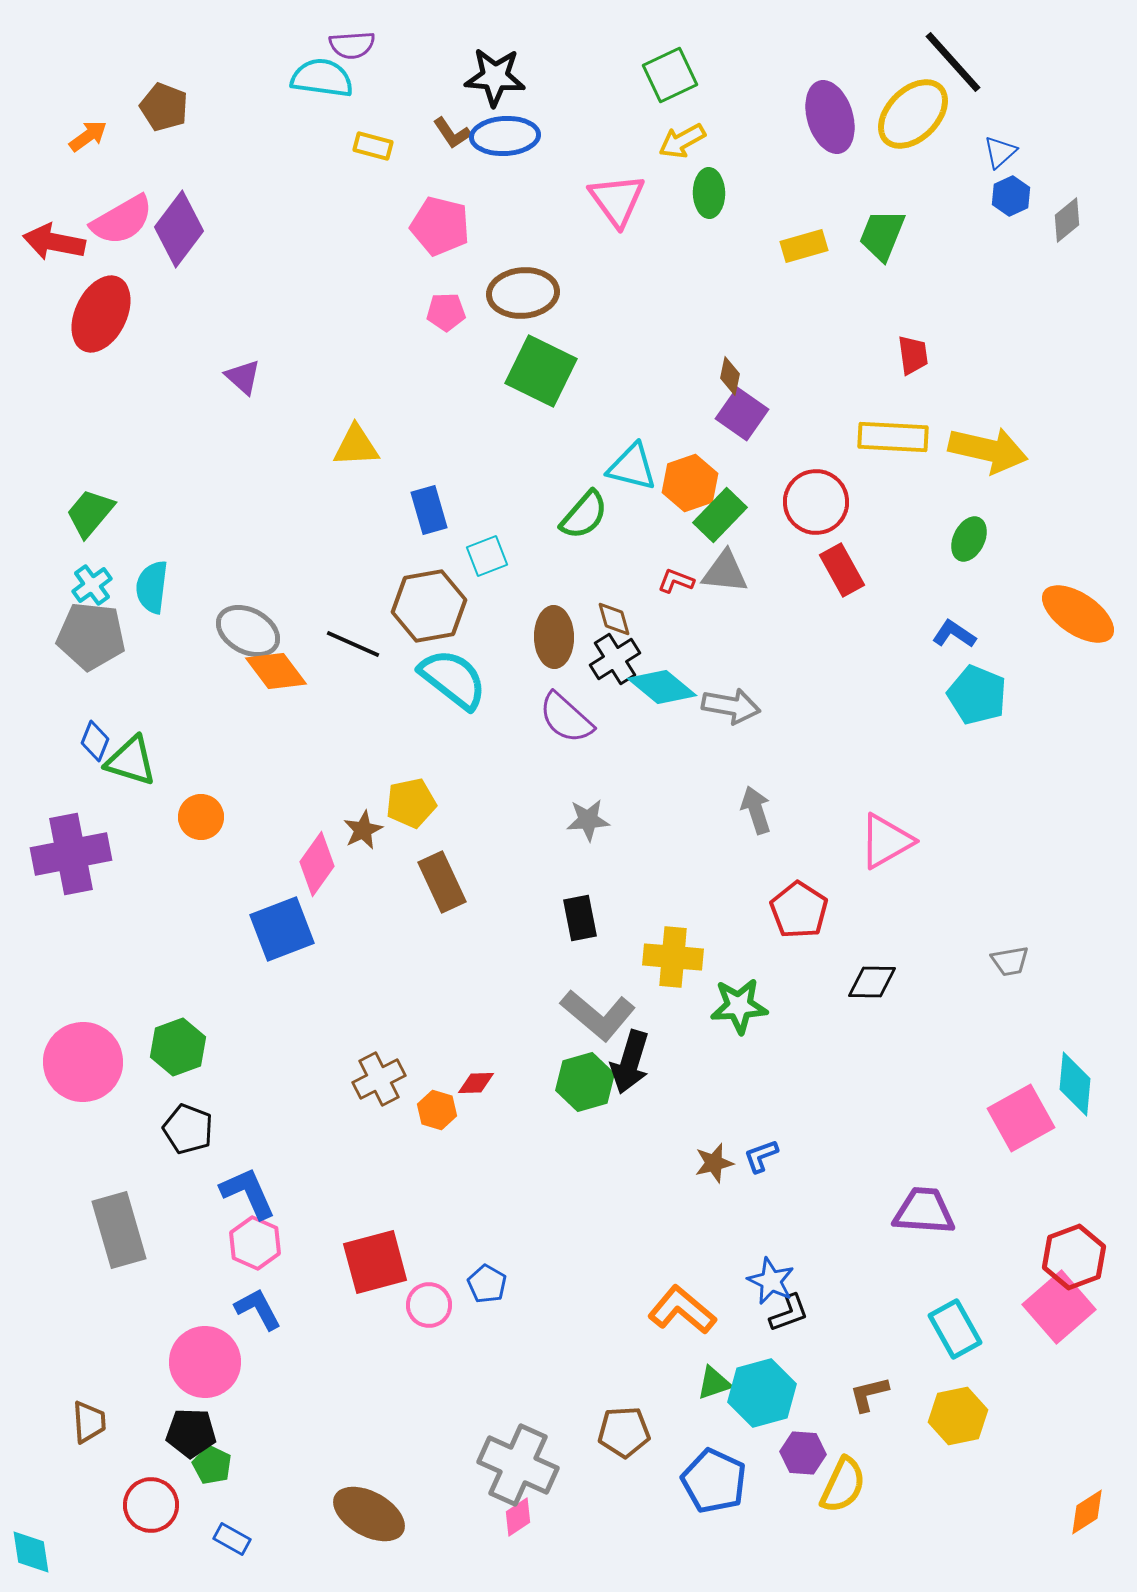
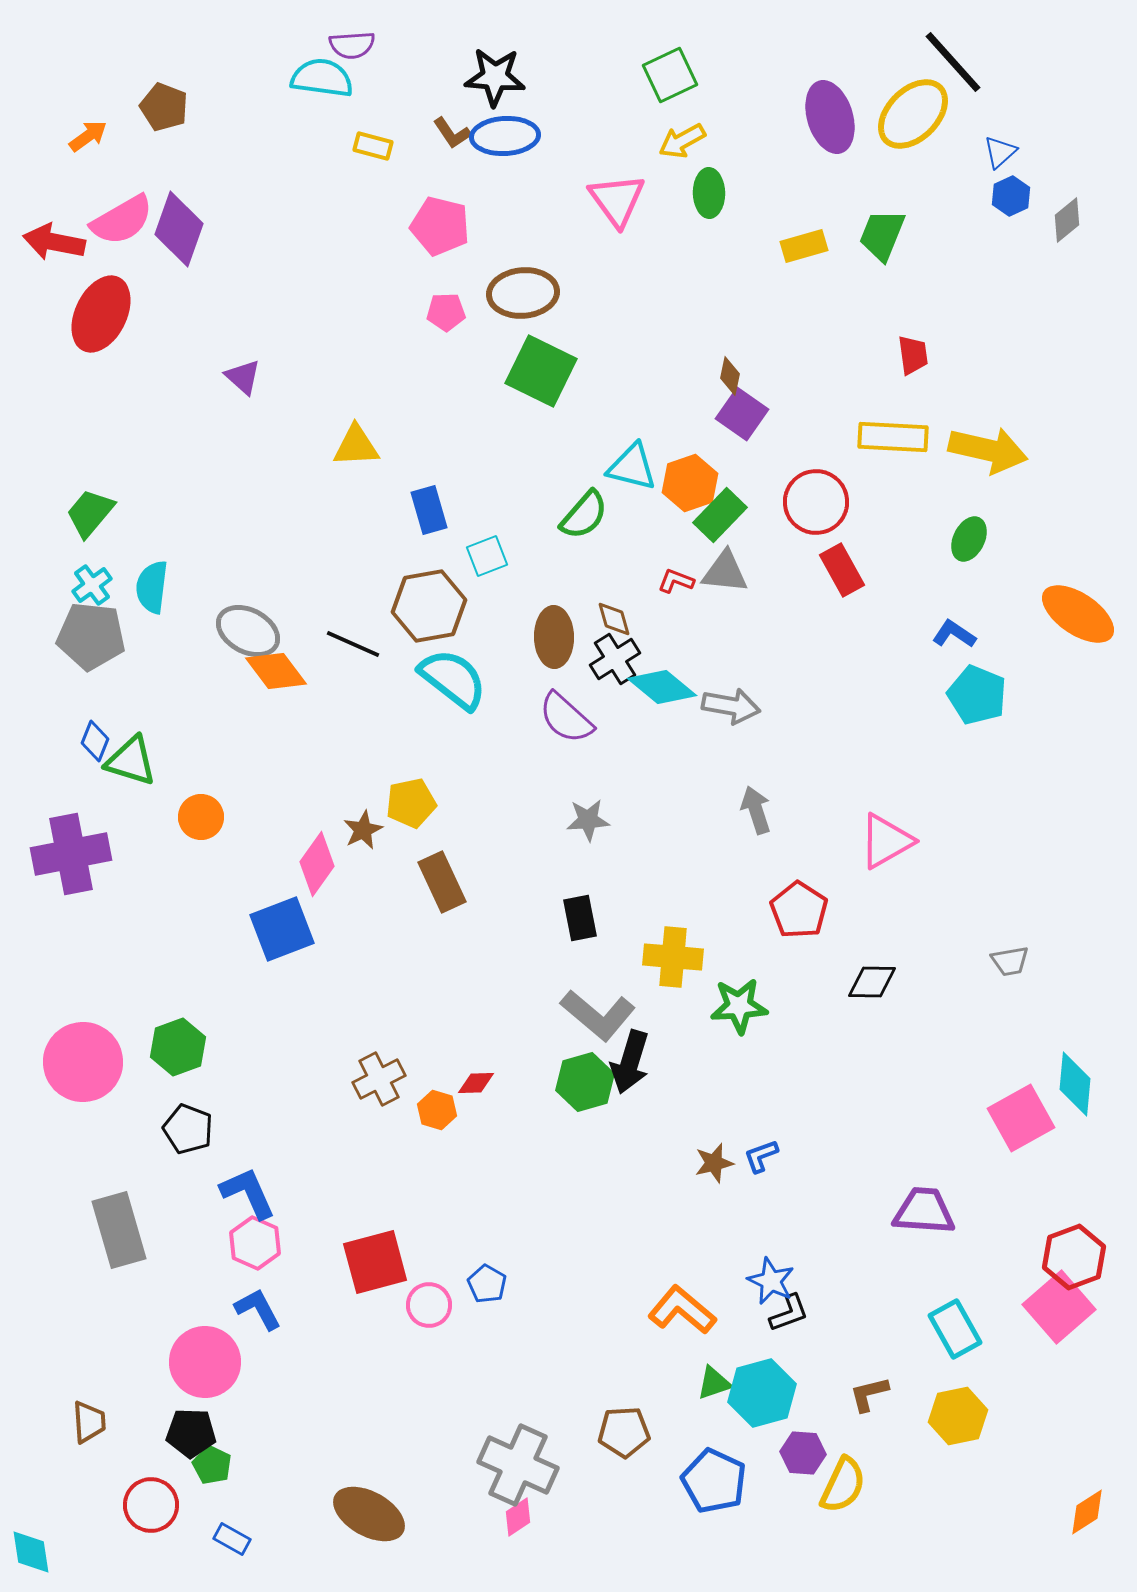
purple diamond at (179, 229): rotated 18 degrees counterclockwise
